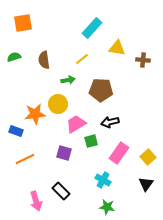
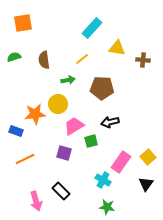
brown pentagon: moved 1 px right, 2 px up
pink trapezoid: moved 2 px left, 2 px down
pink rectangle: moved 2 px right, 9 px down
